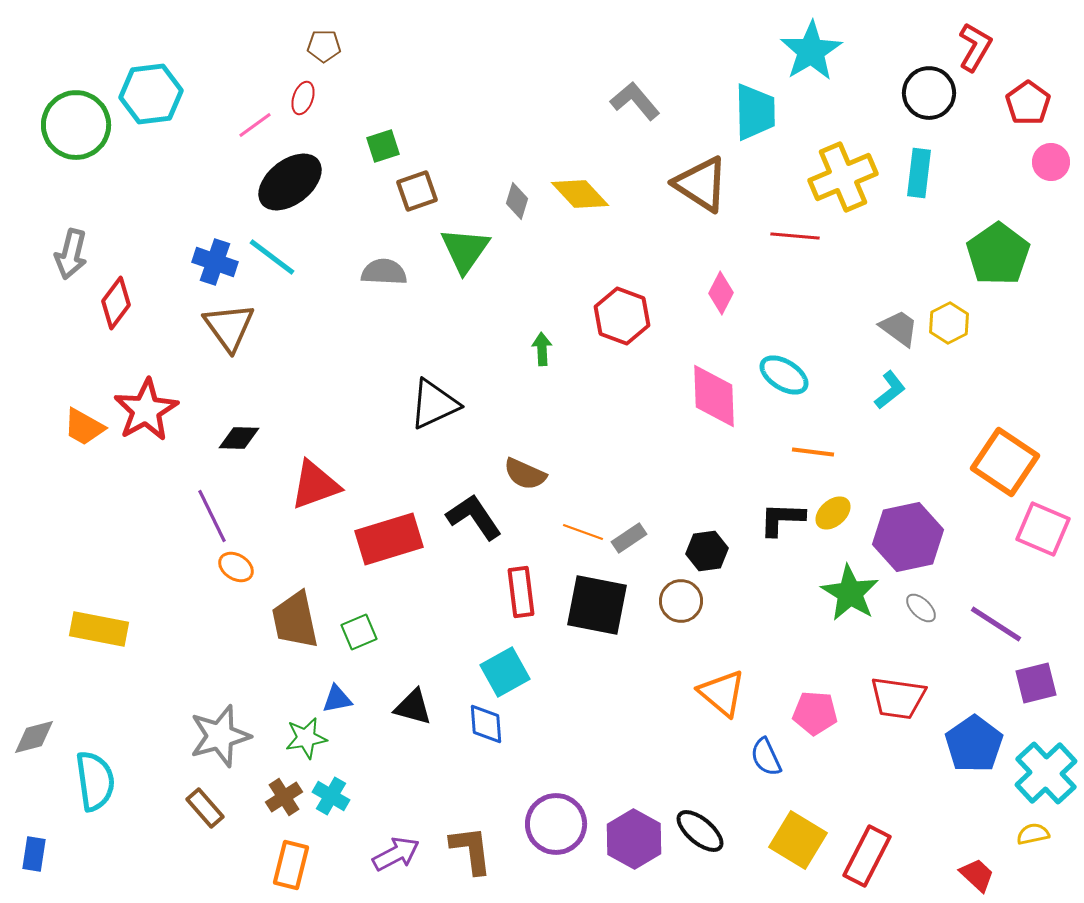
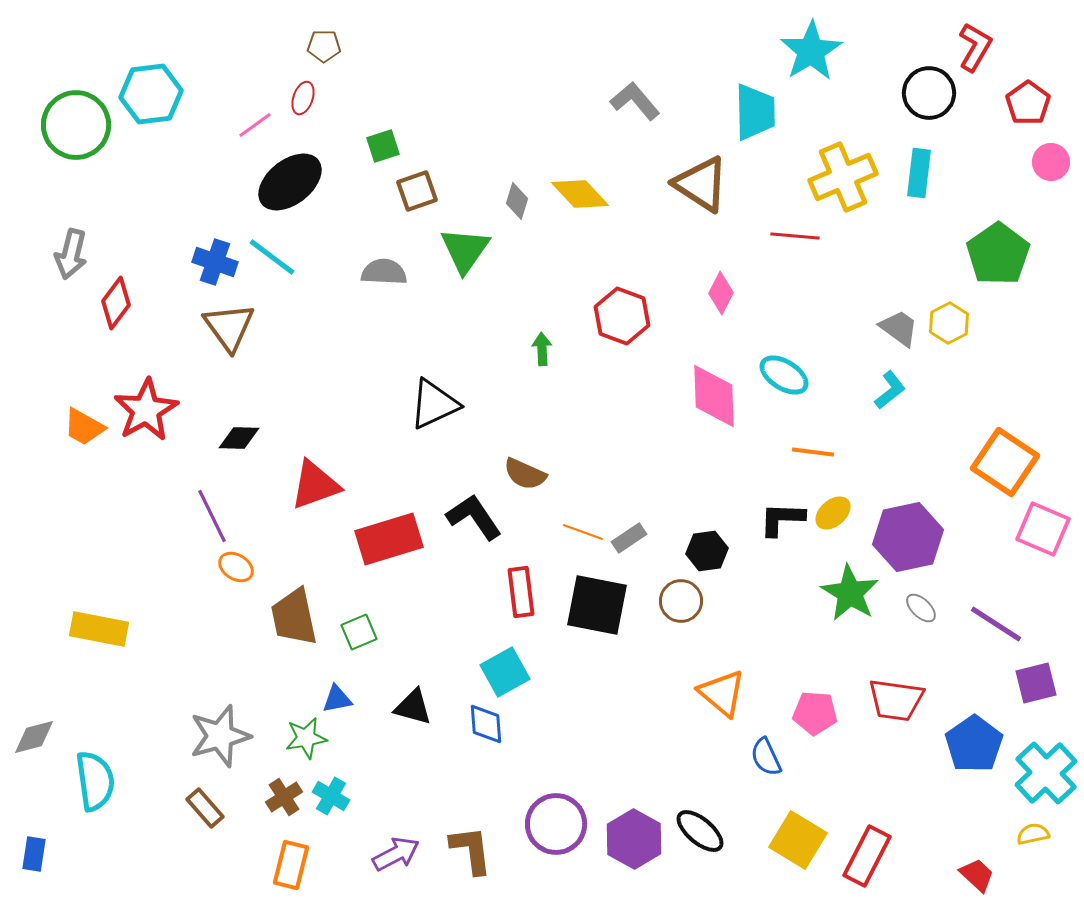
brown trapezoid at (295, 620): moved 1 px left, 3 px up
red trapezoid at (898, 698): moved 2 px left, 2 px down
